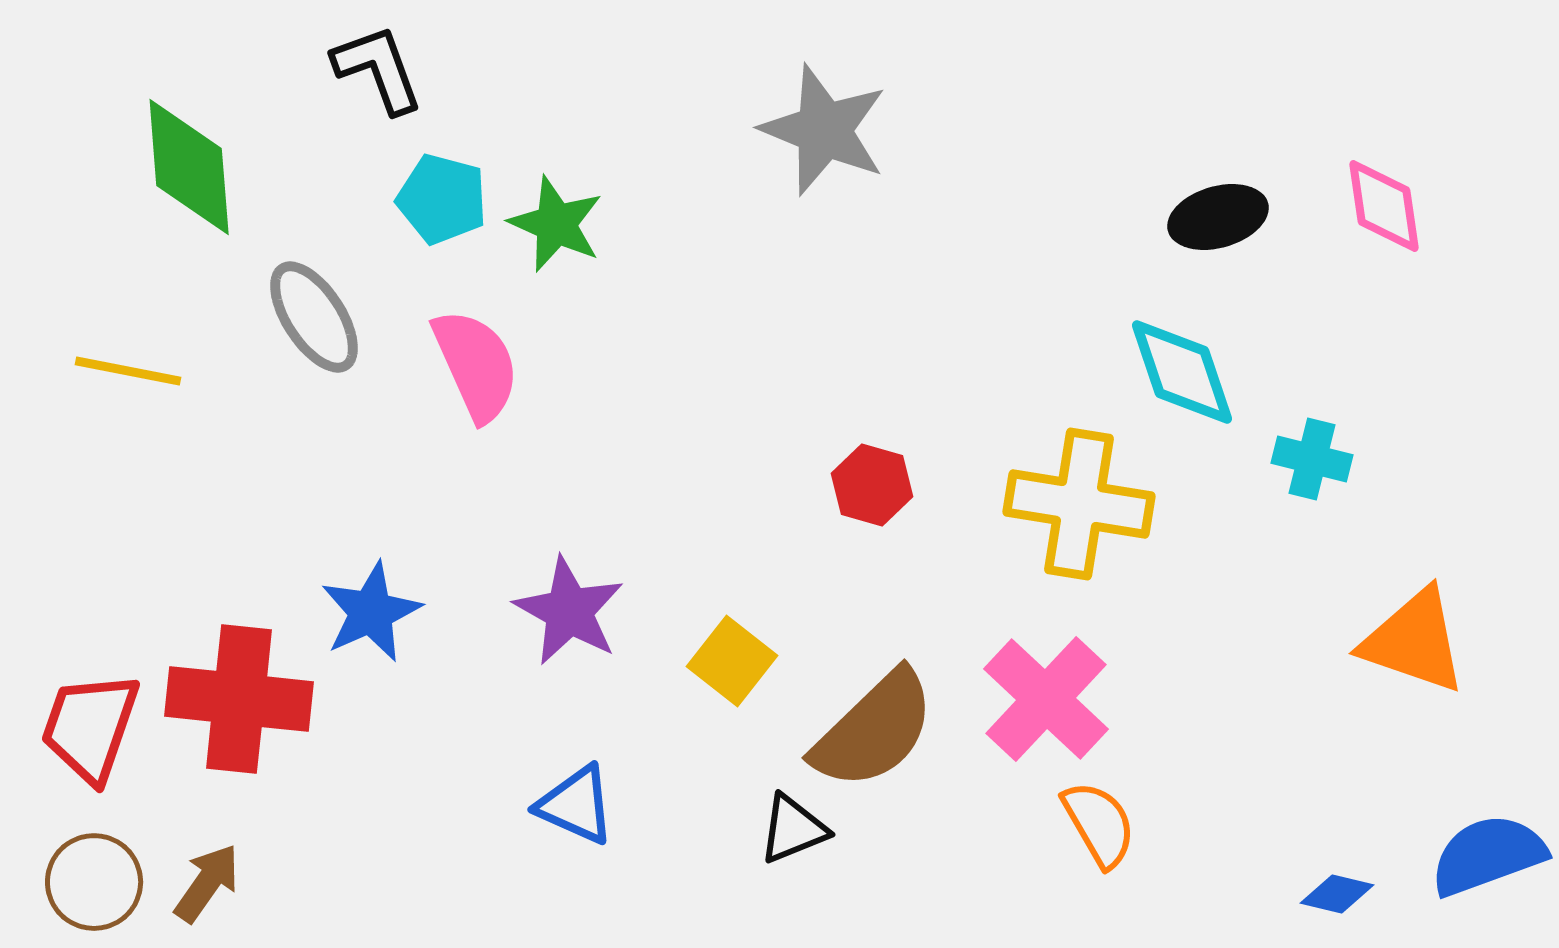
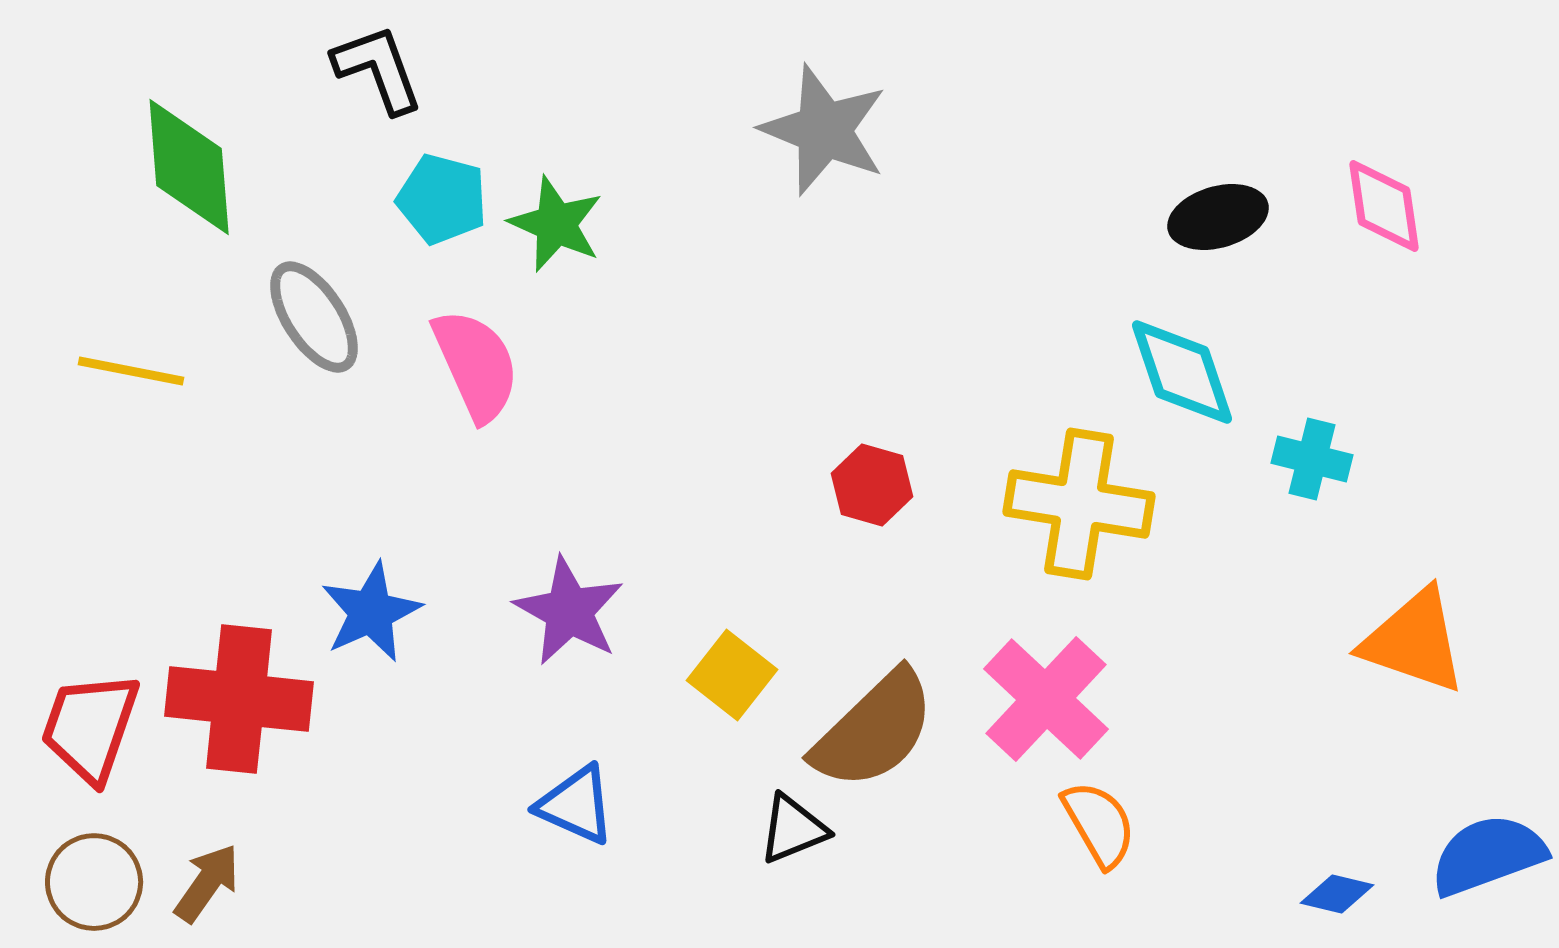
yellow line: moved 3 px right
yellow square: moved 14 px down
